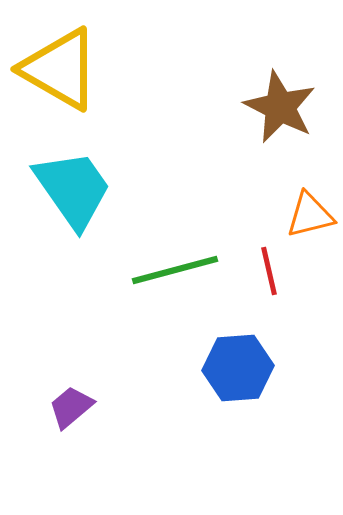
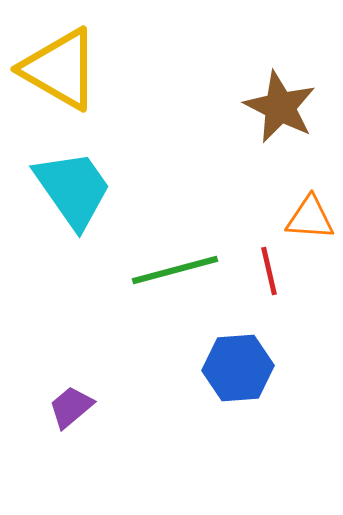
orange triangle: moved 3 px down; rotated 18 degrees clockwise
